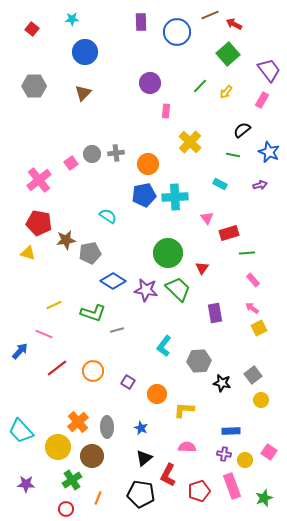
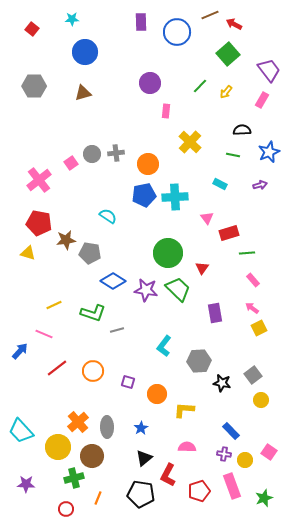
brown triangle at (83, 93): rotated 30 degrees clockwise
black semicircle at (242, 130): rotated 36 degrees clockwise
blue star at (269, 152): rotated 25 degrees clockwise
gray pentagon at (90, 253): rotated 20 degrees clockwise
purple square at (128, 382): rotated 16 degrees counterclockwise
blue star at (141, 428): rotated 16 degrees clockwise
blue rectangle at (231, 431): rotated 48 degrees clockwise
green cross at (72, 480): moved 2 px right, 2 px up; rotated 18 degrees clockwise
